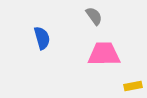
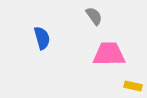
pink trapezoid: moved 5 px right
yellow rectangle: rotated 24 degrees clockwise
